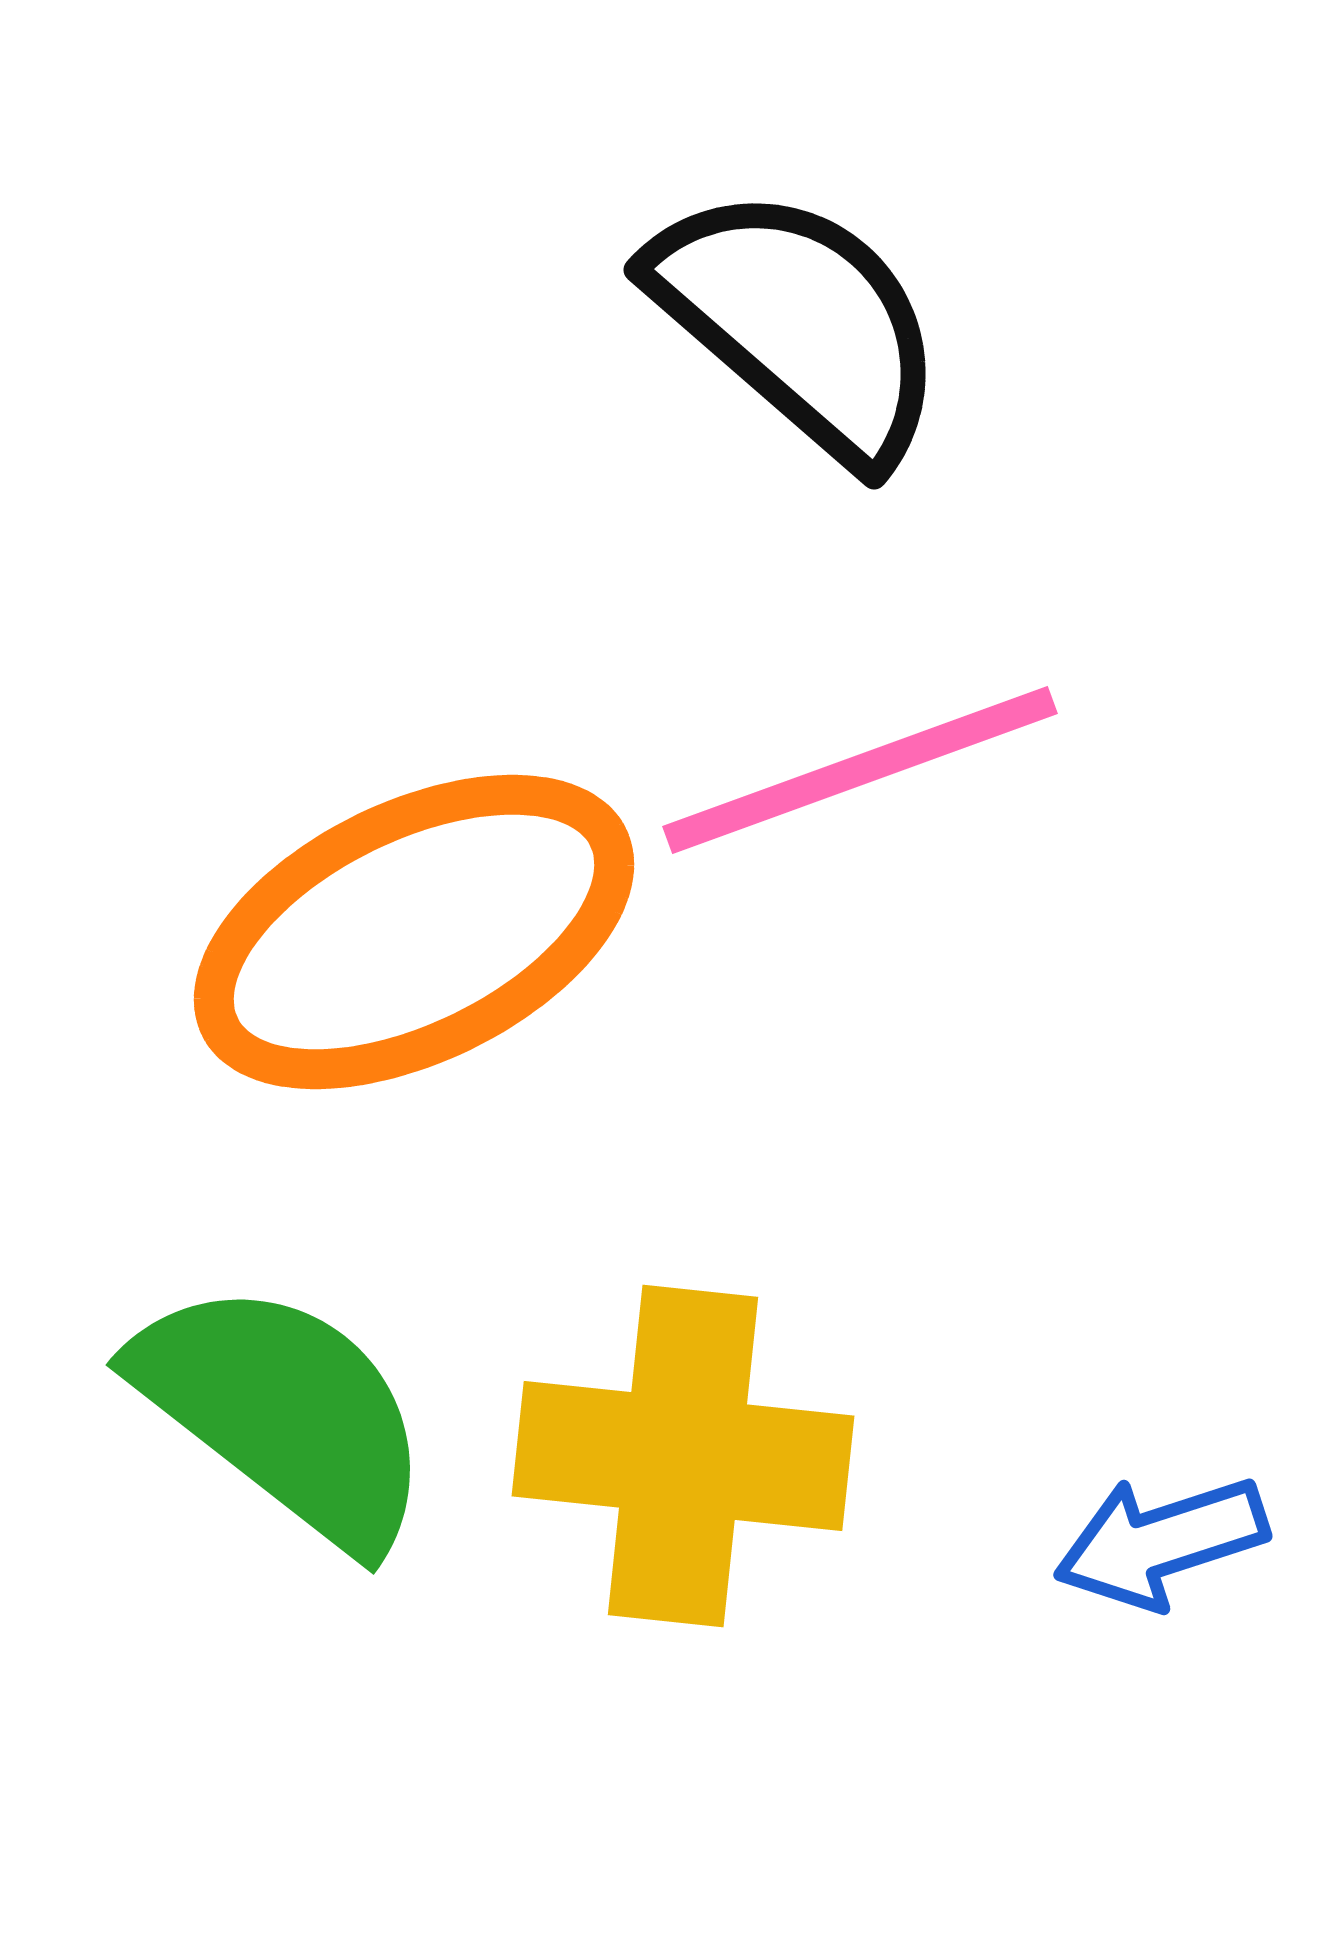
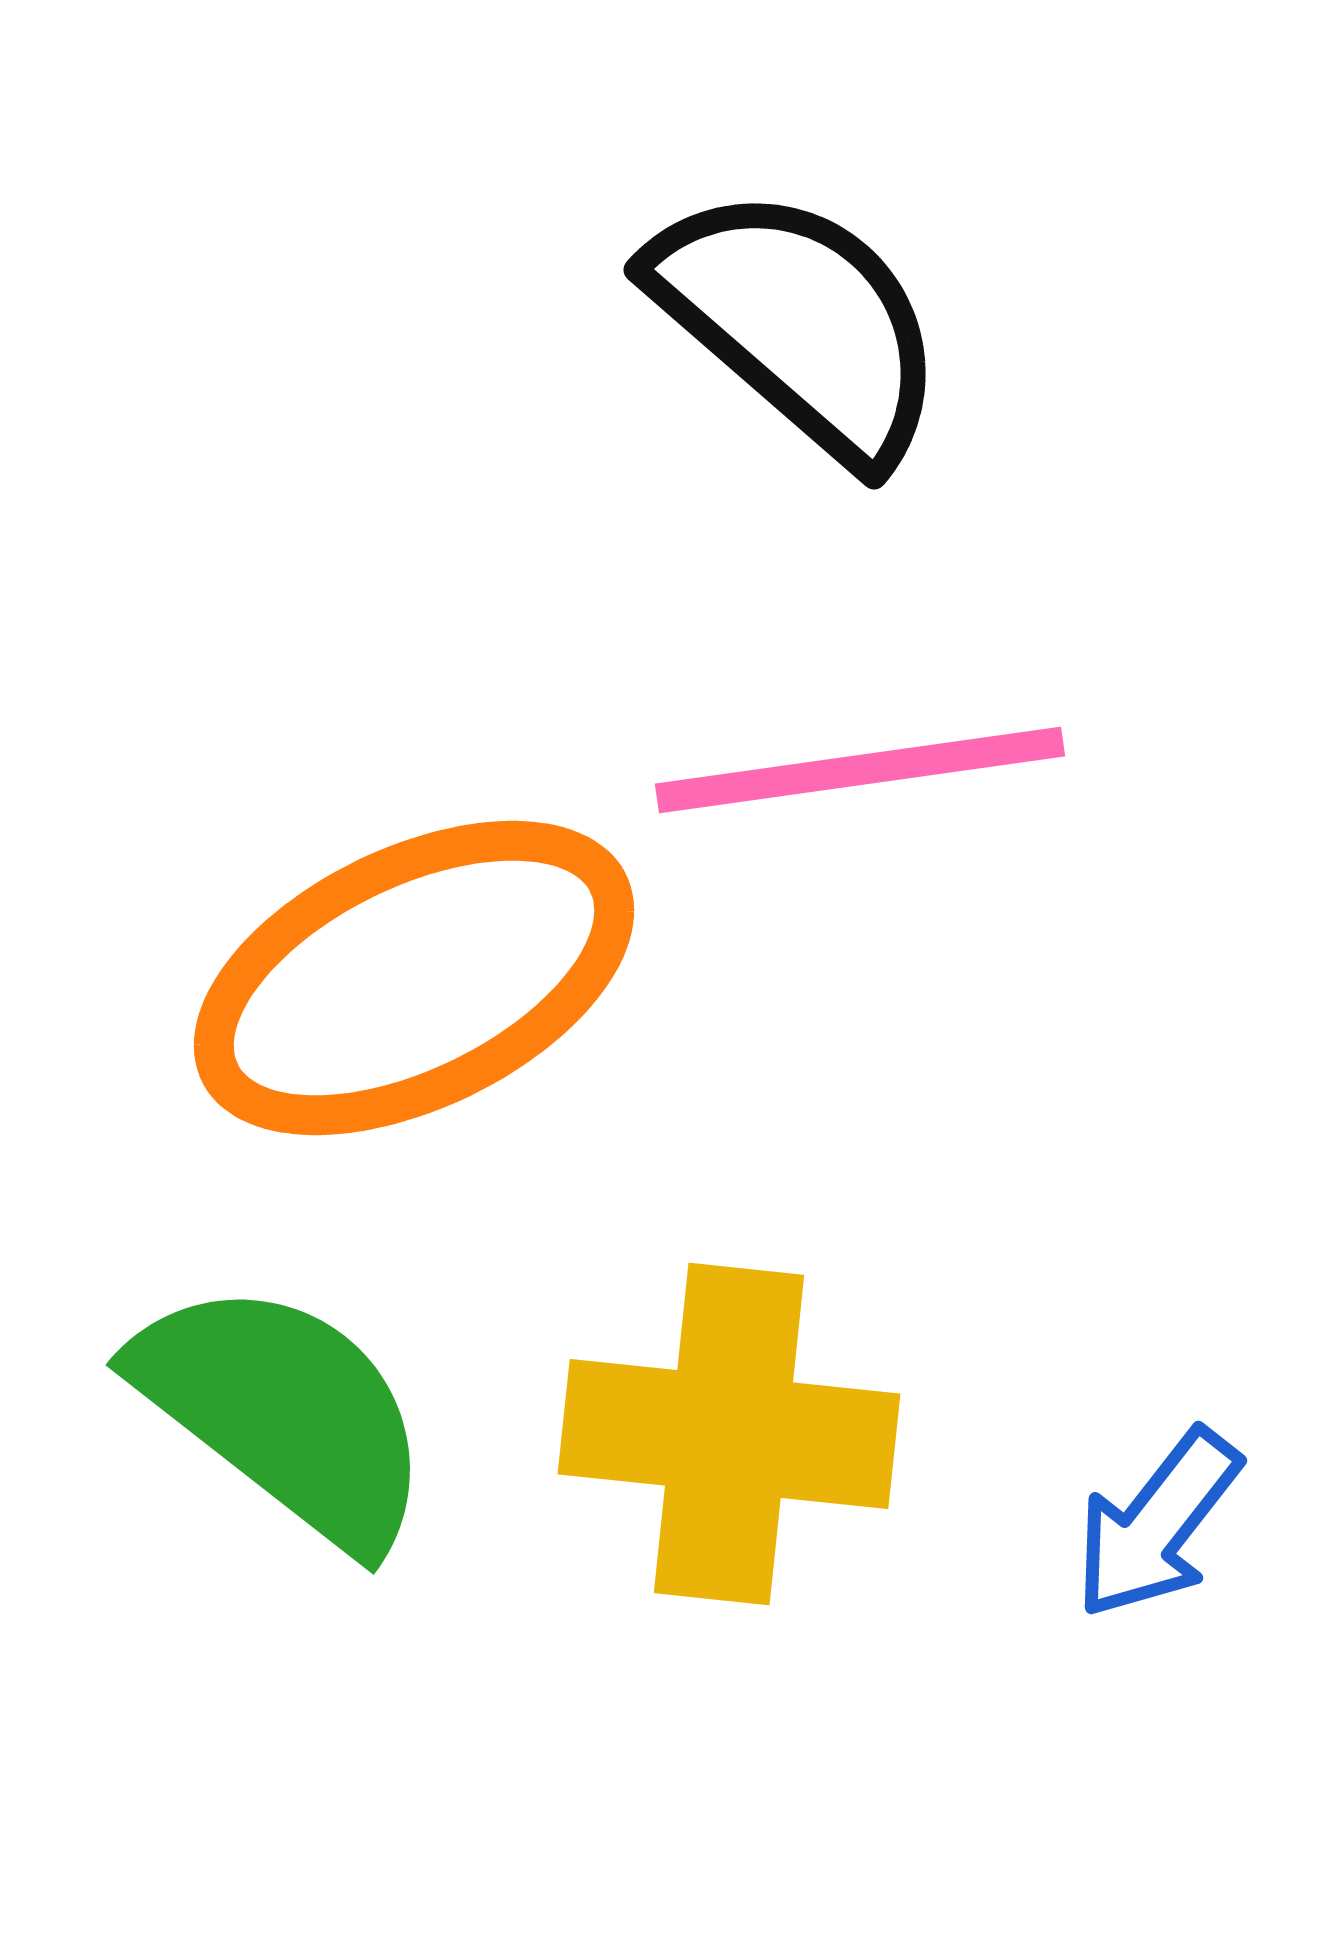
pink line: rotated 12 degrees clockwise
orange ellipse: moved 46 px down
yellow cross: moved 46 px right, 22 px up
blue arrow: moved 4 px left, 18 px up; rotated 34 degrees counterclockwise
